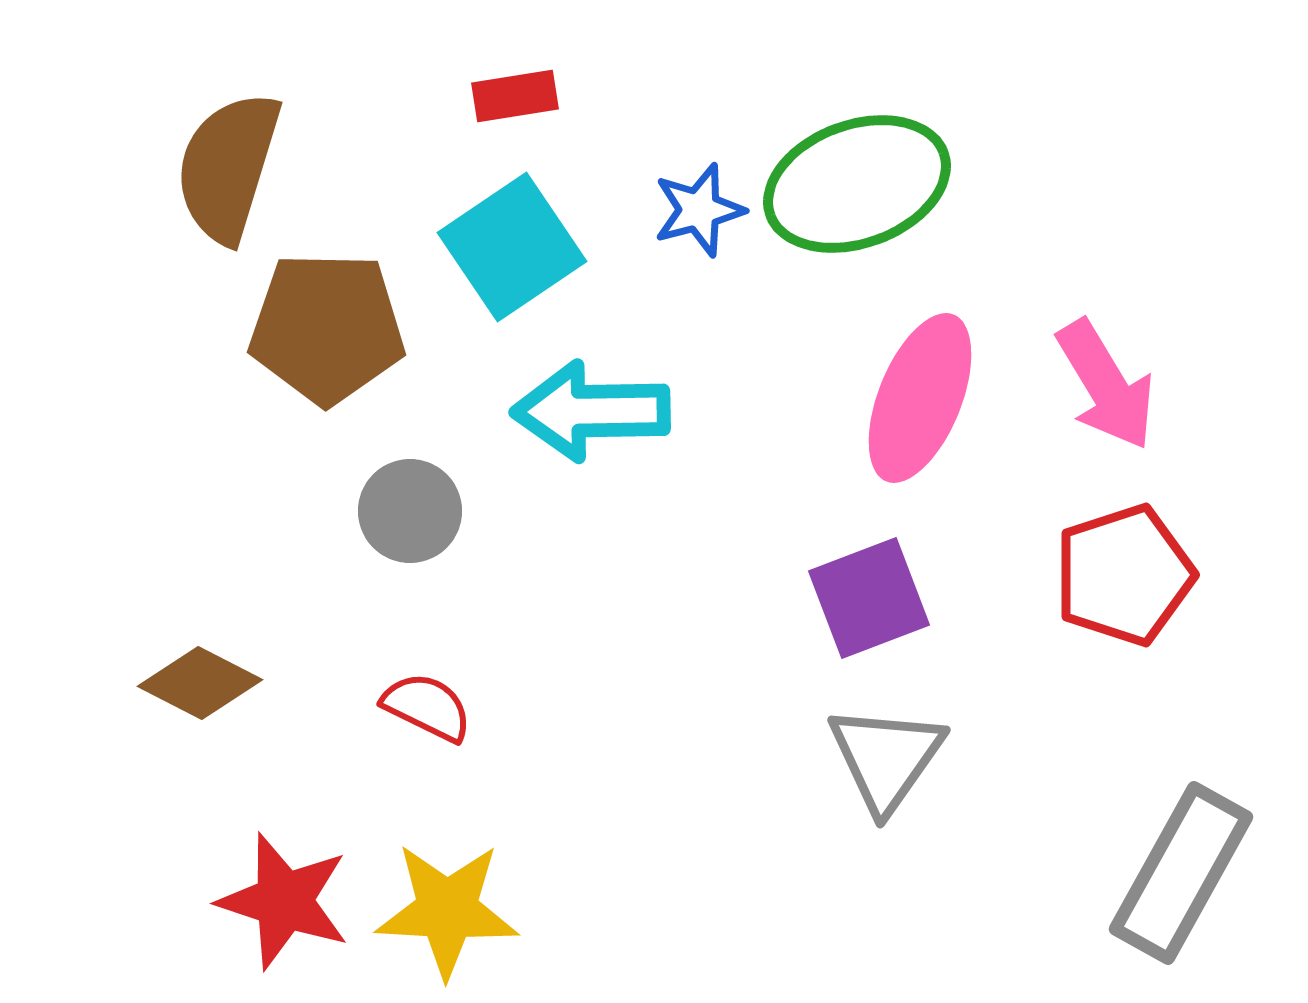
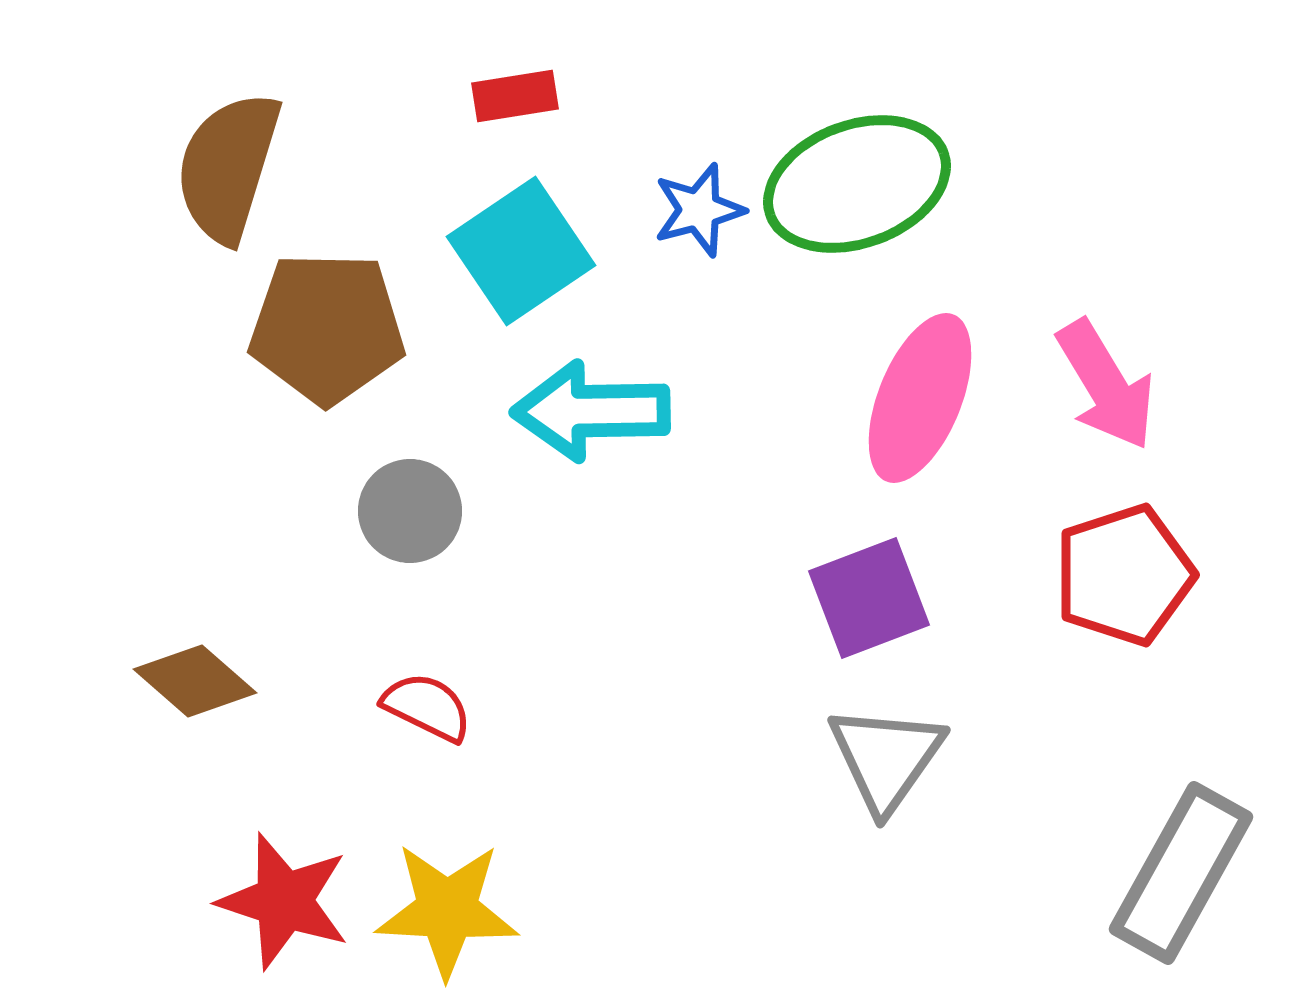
cyan square: moved 9 px right, 4 px down
brown diamond: moved 5 px left, 2 px up; rotated 14 degrees clockwise
